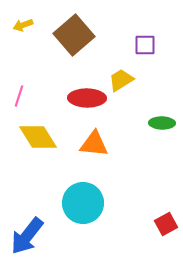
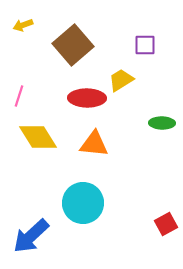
brown square: moved 1 px left, 10 px down
blue arrow: moved 4 px right; rotated 9 degrees clockwise
